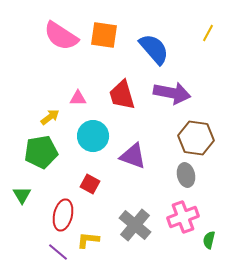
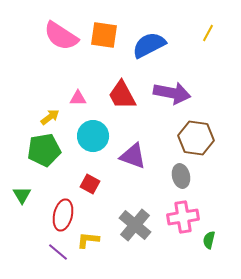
blue semicircle: moved 5 px left, 4 px up; rotated 76 degrees counterclockwise
red trapezoid: rotated 12 degrees counterclockwise
green pentagon: moved 3 px right, 2 px up
gray ellipse: moved 5 px left, 1 px down
pink cross: rotated 12 degrees clockwise
